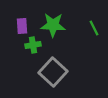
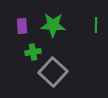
green line: moved 2 px right, 3 px up; rotated 28 degrees clockwise
green cross: moved 7 px down
